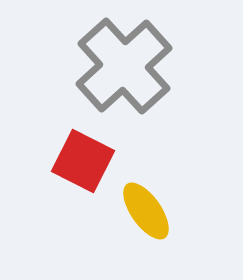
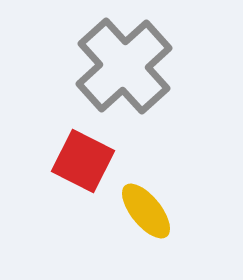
yellow ellipse: rotated 4 degrees counterclockwise
